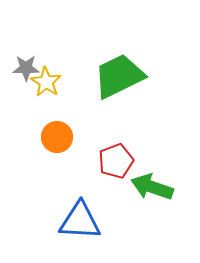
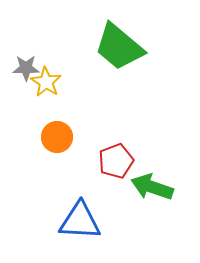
green trapezoid: moved 29 px up; rotated 114 degrees counterclockwise
